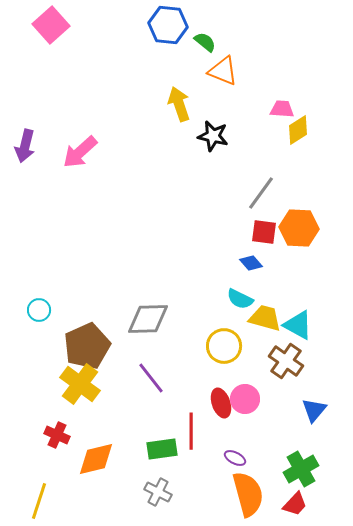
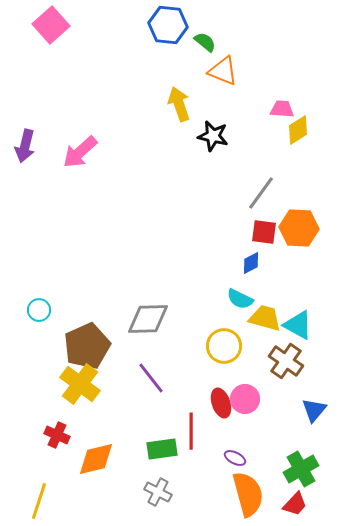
blue diamond: rotated 75 degrees counterclockwise
